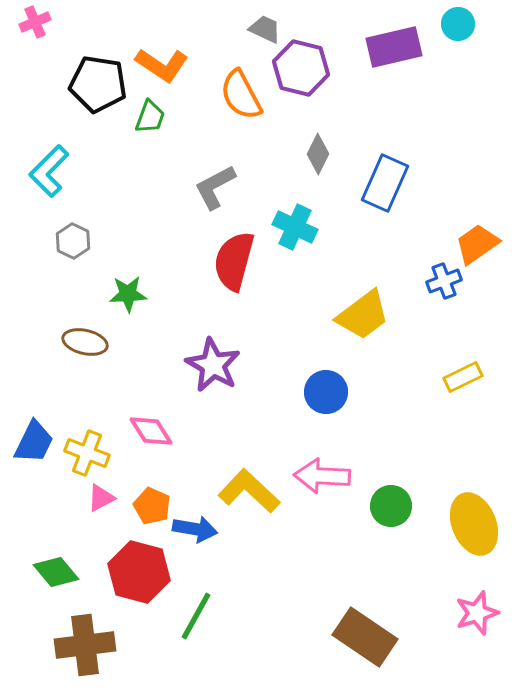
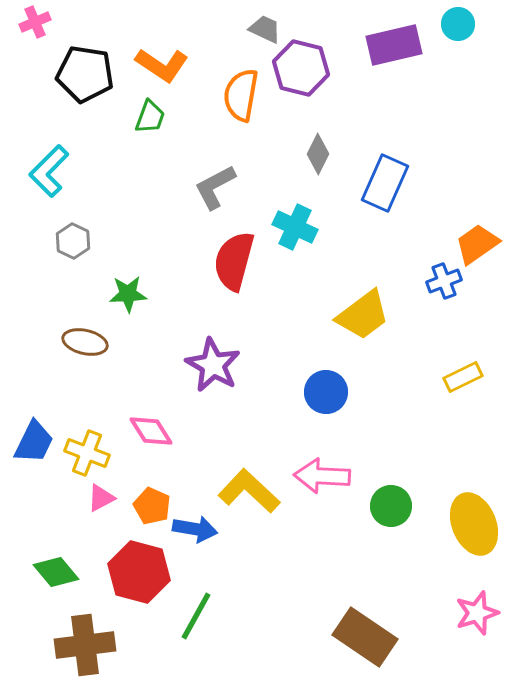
purple rectangle: moved 2 px up
black pentagon: moved 13 px left, 10 px up
orange semicircle: rotated 38 degrees clockwise
